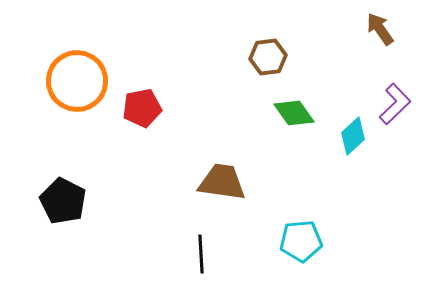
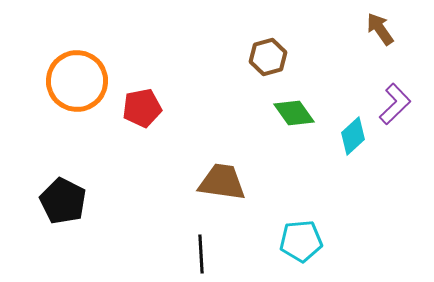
brown hexagon: rotated 9 degrees counterclockwise
